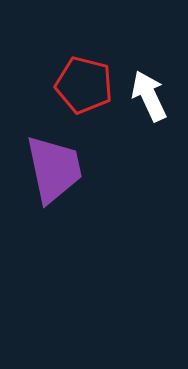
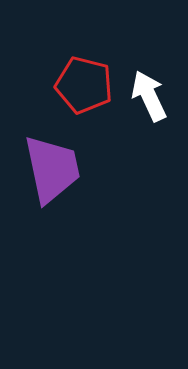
purple trapezoid: moved 2 px left
